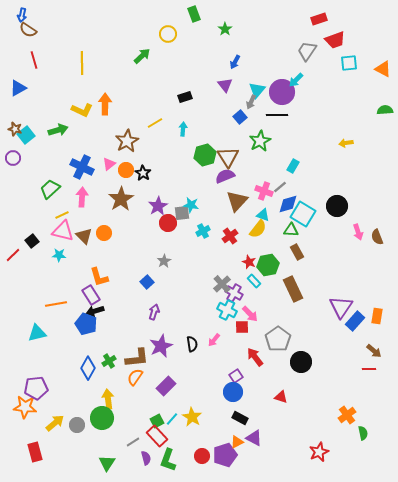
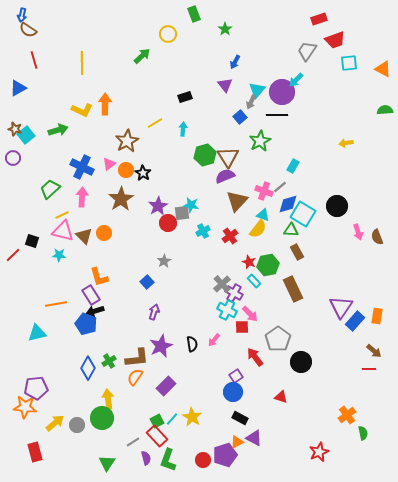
black square at (32, 241): rotated 32 degrees counterclockwise
red circle at (202, 456): moved 1 px right, 4 px down
